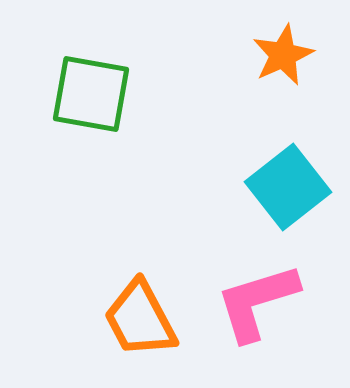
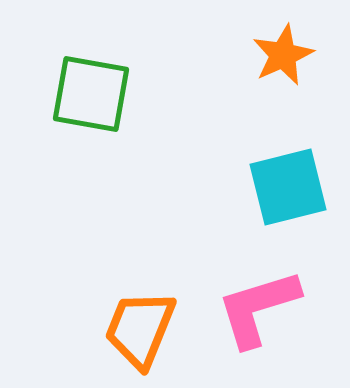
cyan square: rotated 24 degrees clockwise
pink L-shape: moved 1 px right, 6 px down
orange trapezoid: moved 10 px down; rotated 50 degrees clockwise
